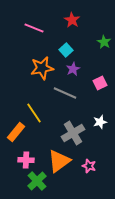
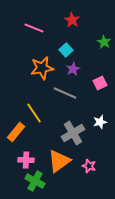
green cross: moved 2 px left; rotated 18 degrees counterclockwise
